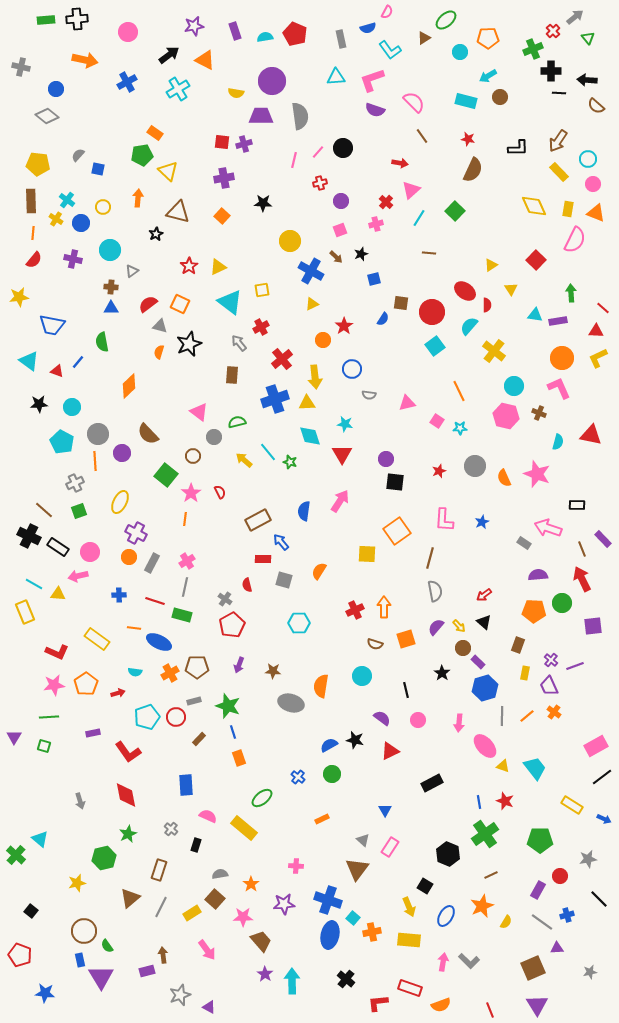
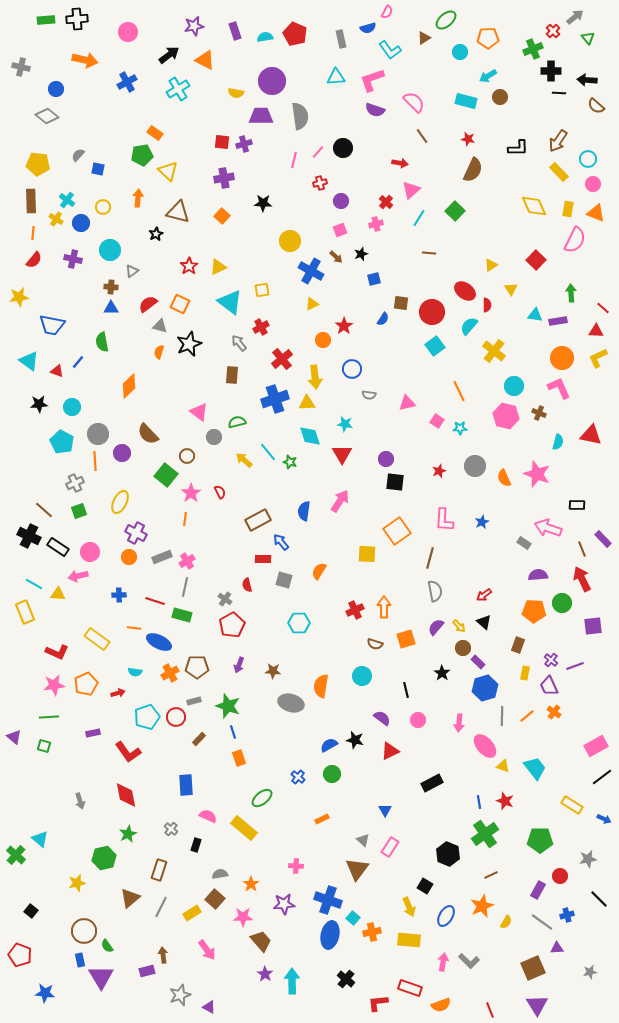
brown circle at (193, 456): moved 6 px left
gray rectangle at (152, 563): moved 10 px right, 6 px up; rotated 42 degrees clockwise
orange pentagon at (86, 684): rotated 10 degrees clockwise
purple triangle at (14, 737): rotated 21 degrees counterclockwise
